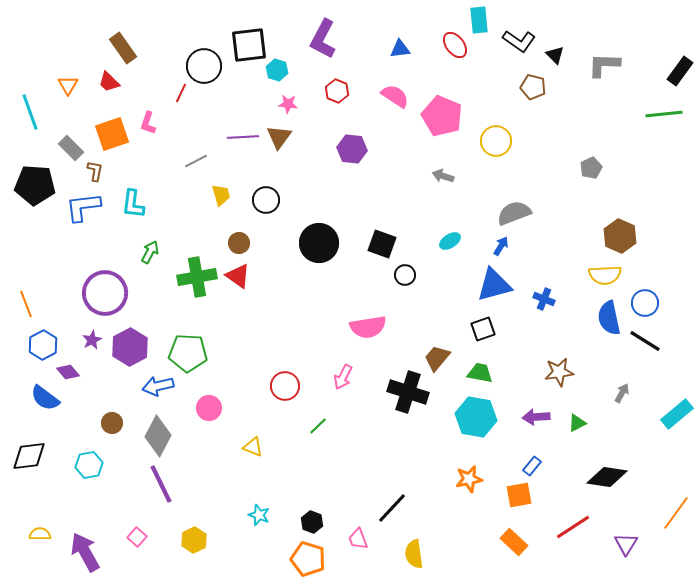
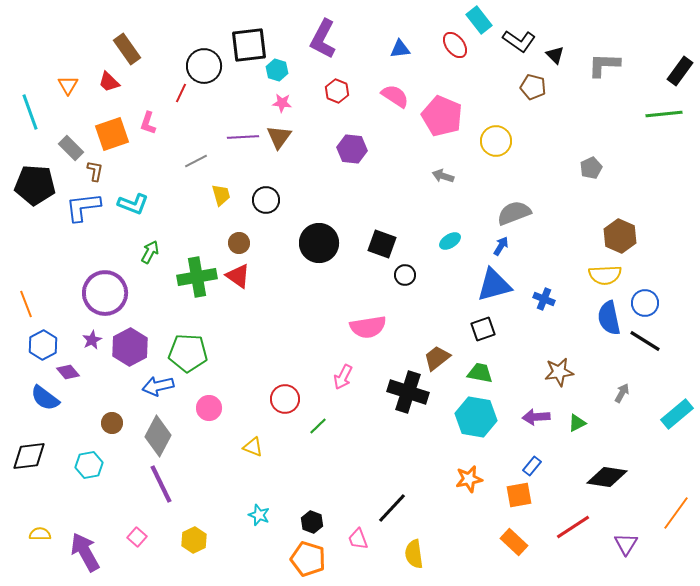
cyan rectangle at (479, 20): rotated 32 degrees counterclockwise
brown rectangle at (123, 48): moved 4 px right, 1 px down
pink star at (288, 104): moved 6 px left, 1 px up
cyan L-shape at (133, 204): rotated 76 degrees counterclockwise
brown trapezoid at (437, 358): rotated 12 degrees clockwise
red circle at (285, 386): moved 13 px down
